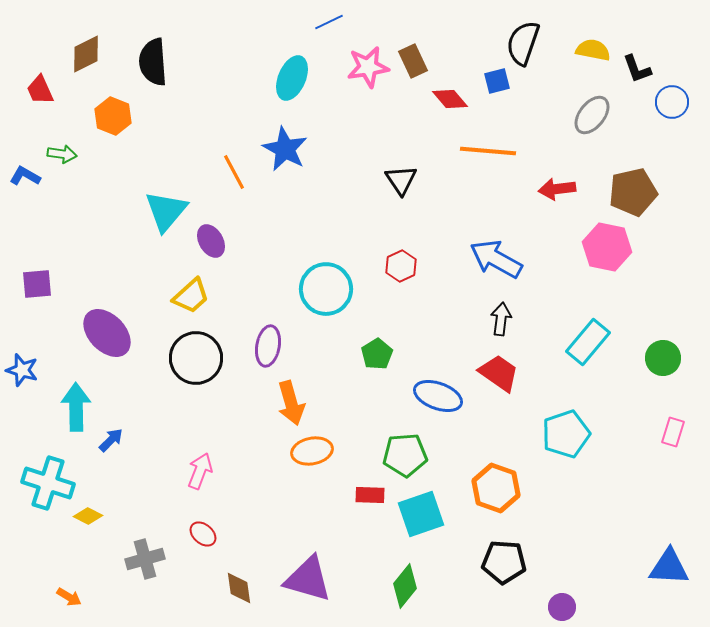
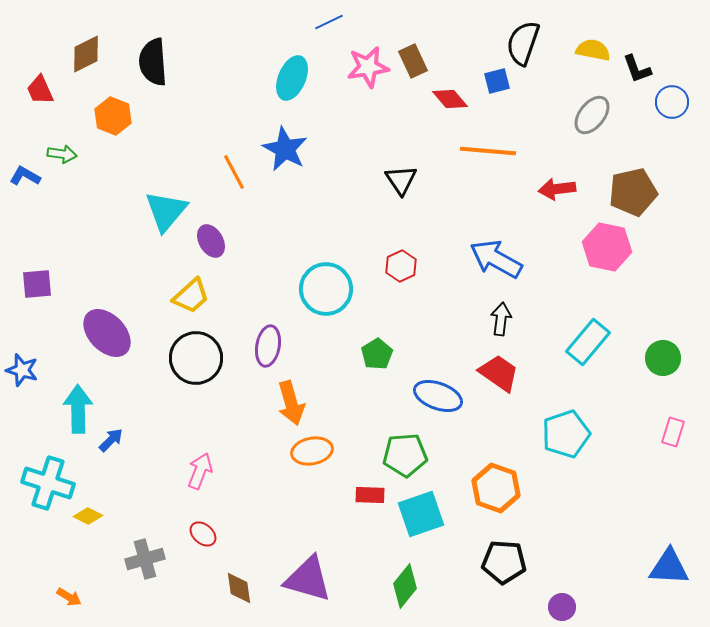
cyan arrow at (76, 407): moved 2 px right, 2 px down
